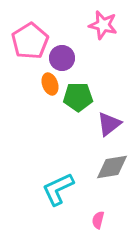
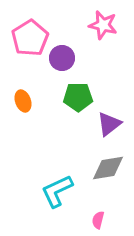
pink pentagon: moved 3 px up
orange ellipse: moved 27 px left, 17 px down
gray diamond: moved 4 px left, 1 px down
cyan L-shape: moved 1 px left, 2 px down
